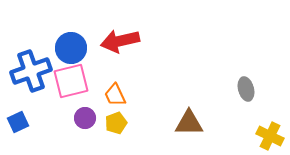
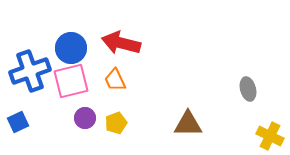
red arrow: moved 1 px right, 2 px down; rotated 27 degrees clockwise
blue cross: moved 1 px left
gray ellipse: moved 2 px right
orange trapezoid: moved 15 px up
brown triangle: moved 1 px left, 1 px down
